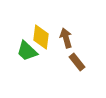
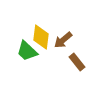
brown arrow: moved 3 px left, 2 px down; rotated 114 degrees counterclockwise
